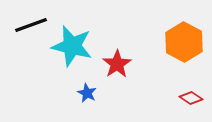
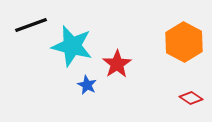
blue star: moved 8 px up
